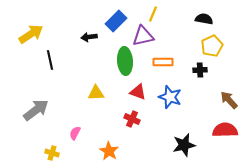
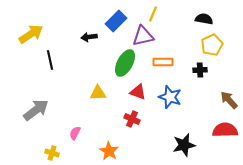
yellow pentagon: moved 1 px up
green ellipse: moved 2 px down; rotated 32 degrees clockwise
yellow triangle: moved 2 px right
